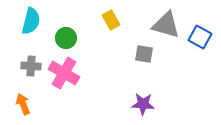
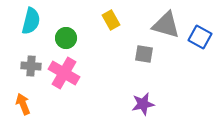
purple star: rotated 15 degrees counterclockwise
